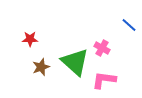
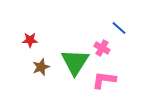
blue line: moved 10 px left, 3 px down
red star: moved 1 px down
green triangle: rotated 20 degrees clockwise
